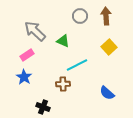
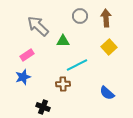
brown arrow: moved 2 px down
gray arrow: moved 3 px right, 5 px up
green triangle: rotated 24 degrees counterclockwise
blue star: moved 1 px left; rotated 21 degrees clockwise
